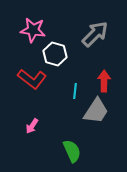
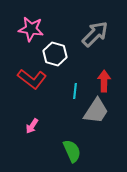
pink star: moved 2 px left, 1 px up
